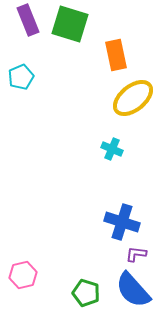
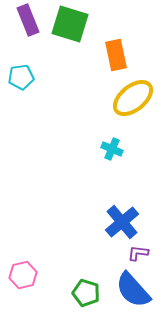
cyan pentagon: rotated 15 degrees clockwise
blue cross: rotated 32 degrees clockwise
purple L-shape: moved 2 px right, 1 px up
